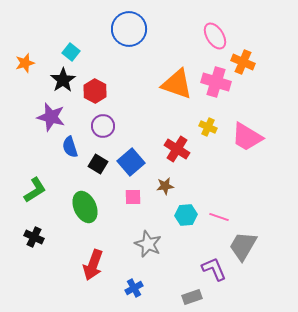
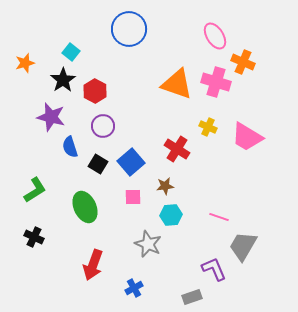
cyan hexagon: moved 15 px left
